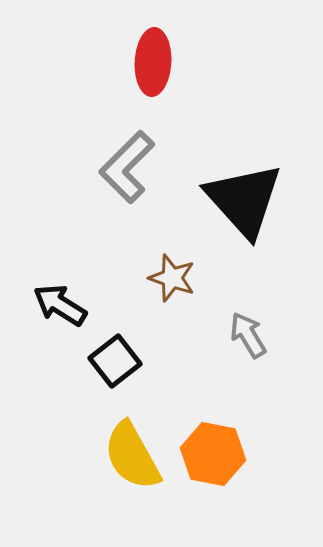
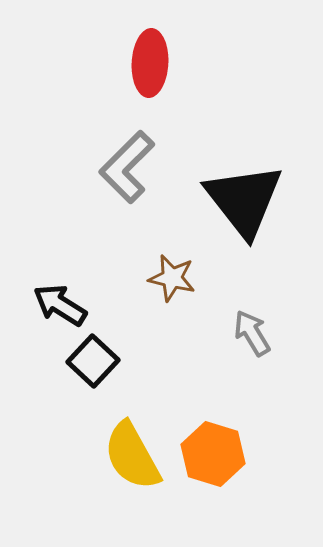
red ellipse: moved 3 px left, 1 px down
black triangle: rotated 4 degrees clockwise
brown star: rotated 6 degrees counterclockwise
gray arrow: moved 4 px right, 2 px up
black square: moved 22 px left; rotated 9 degrees counterclockwise
orange hexagon: rotated 6 degrees clockwise
